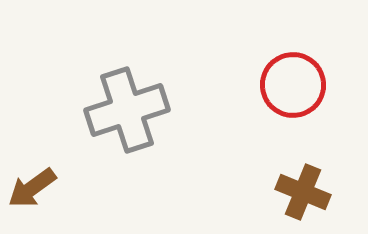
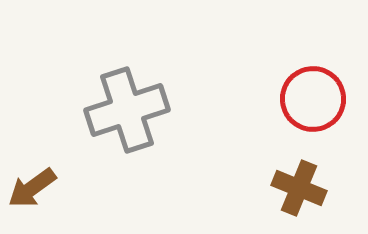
red circle: moved 20 px right, 14 px down
brown cross: moved 4 px left, 4 px up
